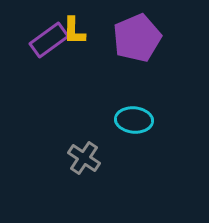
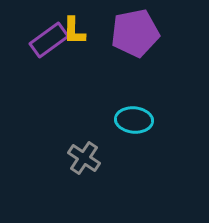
purple pentagon: moved 2 px left, 5 px up; rotated 12 degrees clockwise
